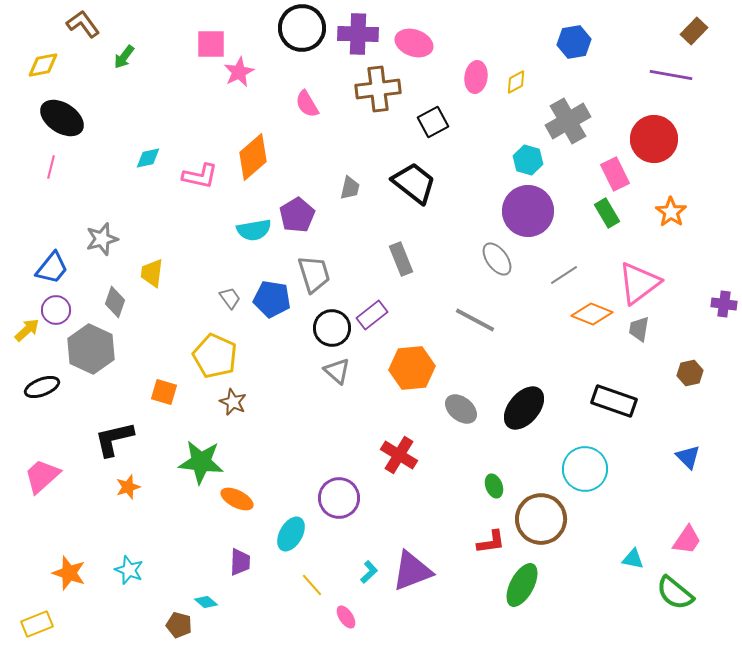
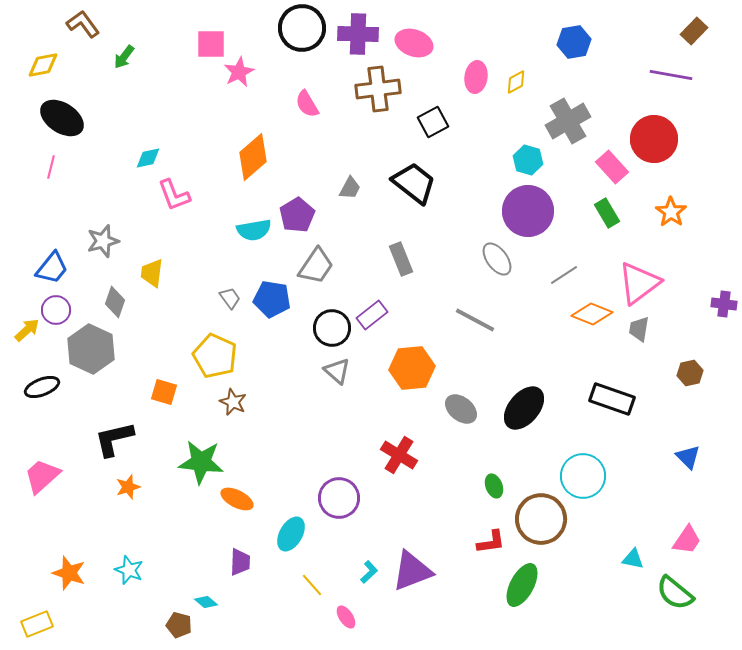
pink rectangle at (615, 174): moved 3 px left, 7 px up; rotated 16 degrees counterclockwise
pink L-shape at (200, 176): moved 26 px left, 19 px down; rotated 57 degrees clockwise
gray trapezoid at (350, 188): rotated 15 degrees clockwise
gray star at (102, 239): moved 1 px right, 2 px down
gray trapezoid at (314, 274): moved 2 px right, 8 px up; rotated 51 degrees clockwise
black rectangle at (614, 401): moved 2 px left, 2 px up
cyan circle at (585, 469): moved 2 px left, 7 px down
